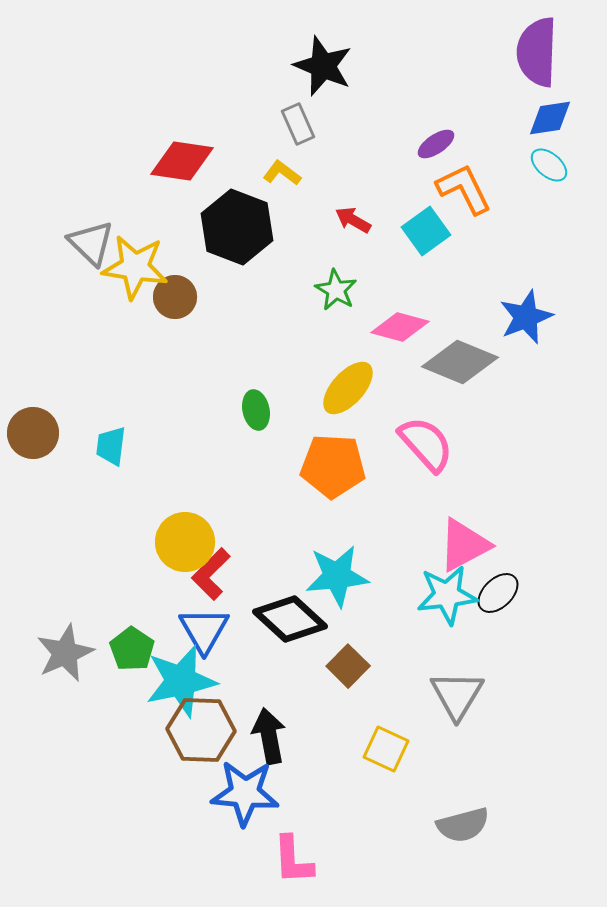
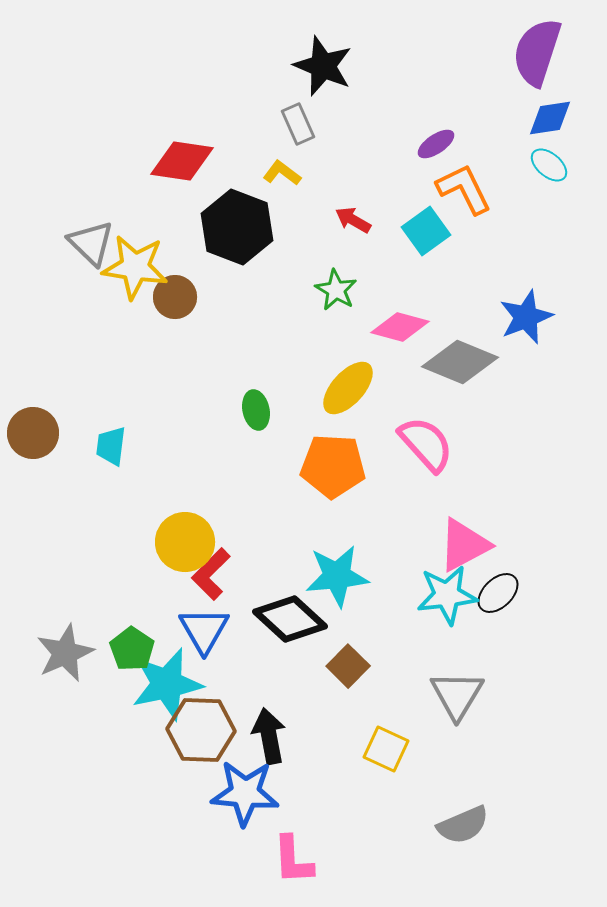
purple semicircle at (537, 52): rotated 16 degrees clockwise
cyan star at (181, 681): moved 14 px left, 3 px down
gray semicircle at (463, 825): rotated 8 degrees counterclockwise
